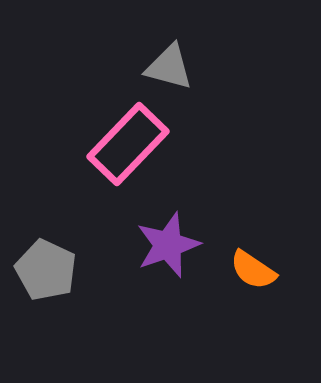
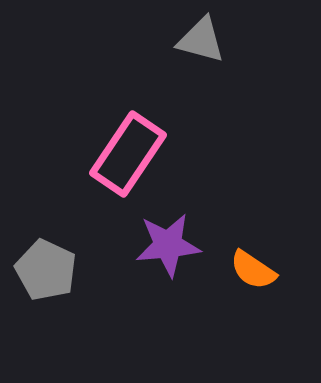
gray triangle: moved 32 px right, 27 px up
pink rectangle: moved 10 px down; rotated 10 degrees counterclockwise
purple star: rotated 14 degrees clockwise
